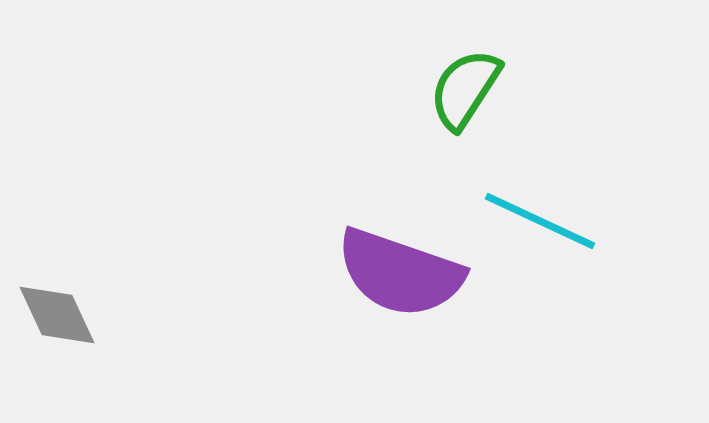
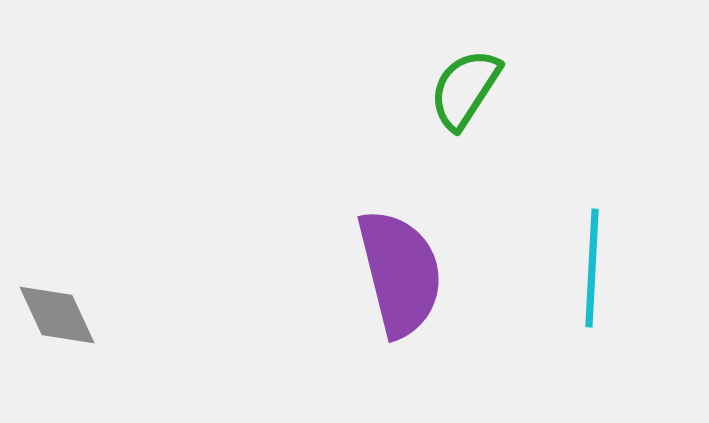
cyan line: moved 52 px right, 47 px down; rotated 68 degrees clockwise
purple semicircle: rotated 123 degrees counterclockwise
